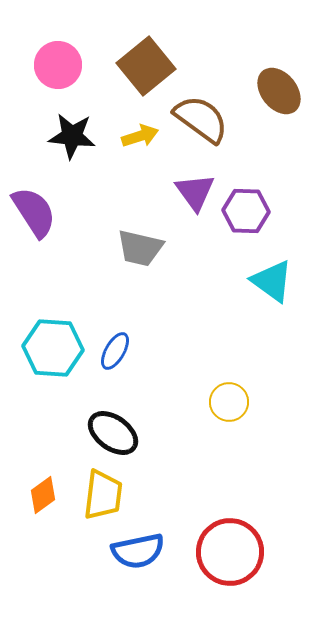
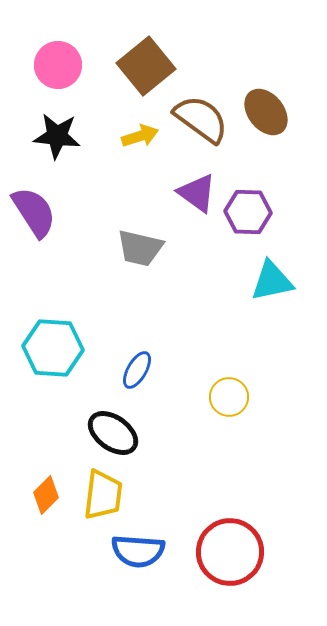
brown ellipse: moved 13 px left, 21 px down
black star: moved 15 px left
purple triangle: moved 2 px right, 1 px down; rotated 18 degrees counterclockwise
purple hexagon: moved 2 px right, 1 px down
cyan triangle: rotated 48 degrees counterclockwise
blue ellipse: moved 22 px right, 19 px down
yellow circle: moved 5 px up
orange diamond: moved 3 px right; rotated 9 degrees counterclockwise
blue semicircle: rotated 16 degrees clockwise
